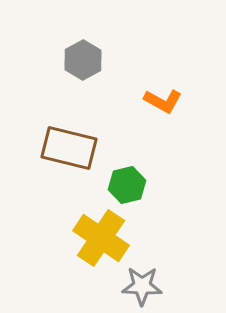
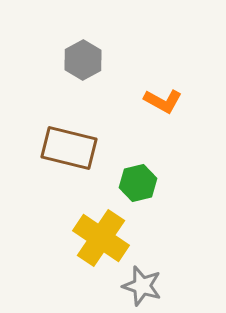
green hexagon: moved 11 px right, 2 px up
gray star: rotated 15 degrees clockwise
